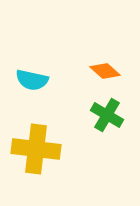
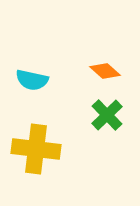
green cross: rotated 16 degrees clockwise
